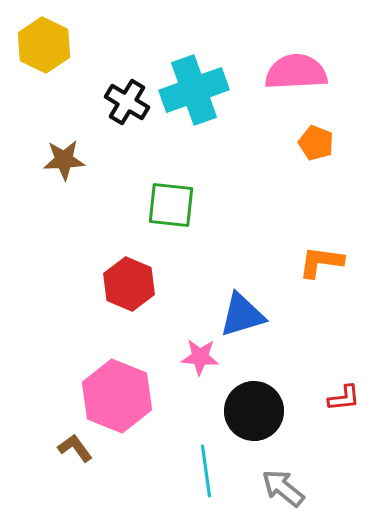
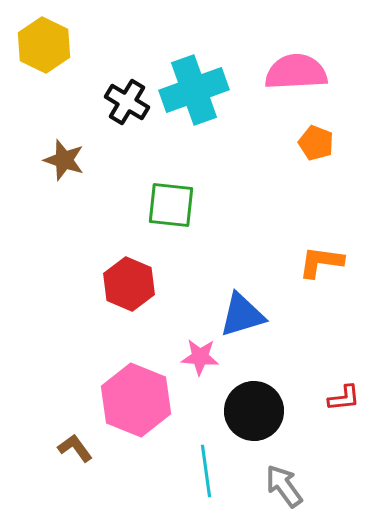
brown star: rotated 21 degrees clockwise
pink hexagon: moved 19 px right, 4 px down
gray arrow: moved 1 px right, 2 px up; rotated 15 degrees clockwise
